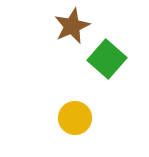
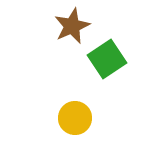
green square: rotated 15 degrees clockwise
